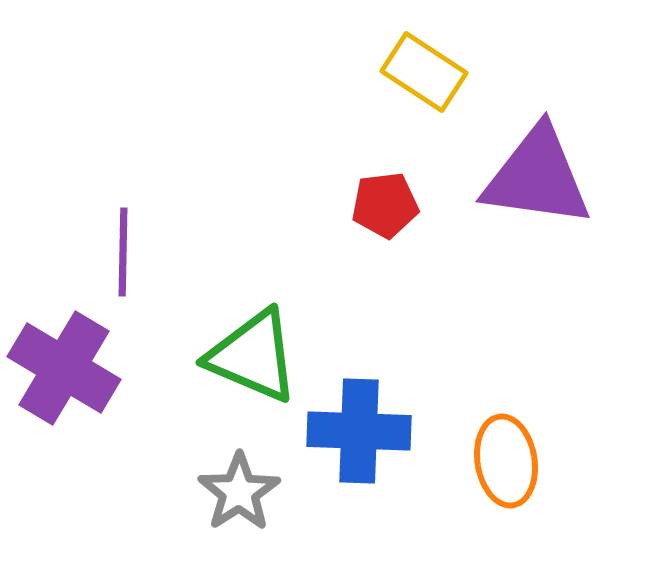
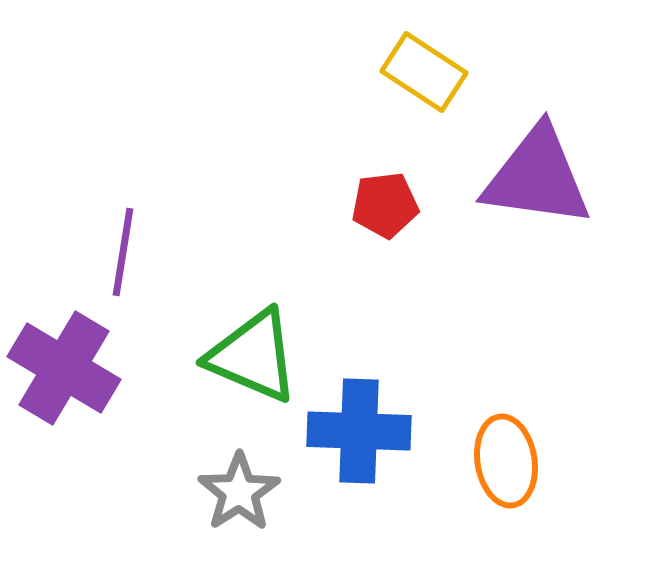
purple line: rotated 8 degrees clockwise
